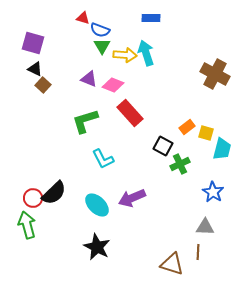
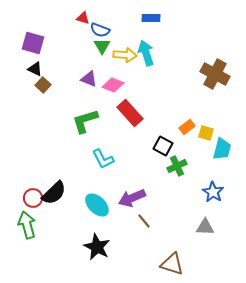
green cross: moved 3 px left, 2 px down
brown line: moved 54 px left, 31 px up; rotated 42 degrees counterclockwise
